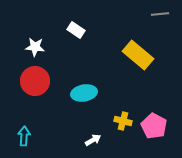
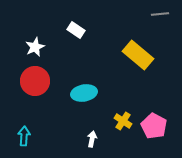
white star: rotated 30 degrees counterclockwise
yellow cross: rotated 18 degrees clockwise
white arrow: moved 1 px left, 1 px up; rotated 49 degrees counterclockwise
